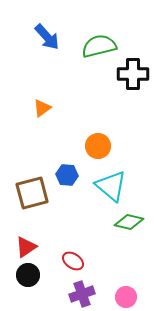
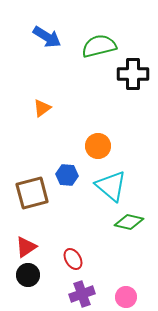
blue arrow: rotated 16 degrees counterclockwise
red ellipse: moved 2 px up; rotated 25 degrees clockwise
